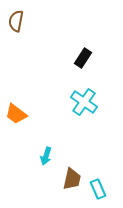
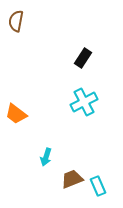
cyan cross: rotated 28 degrees clockwise
cyan arrow: moved 1 px down
brown trapezoid: rotated 125 degrees counterclockwise
cyan rectangle: moved 3 px up
